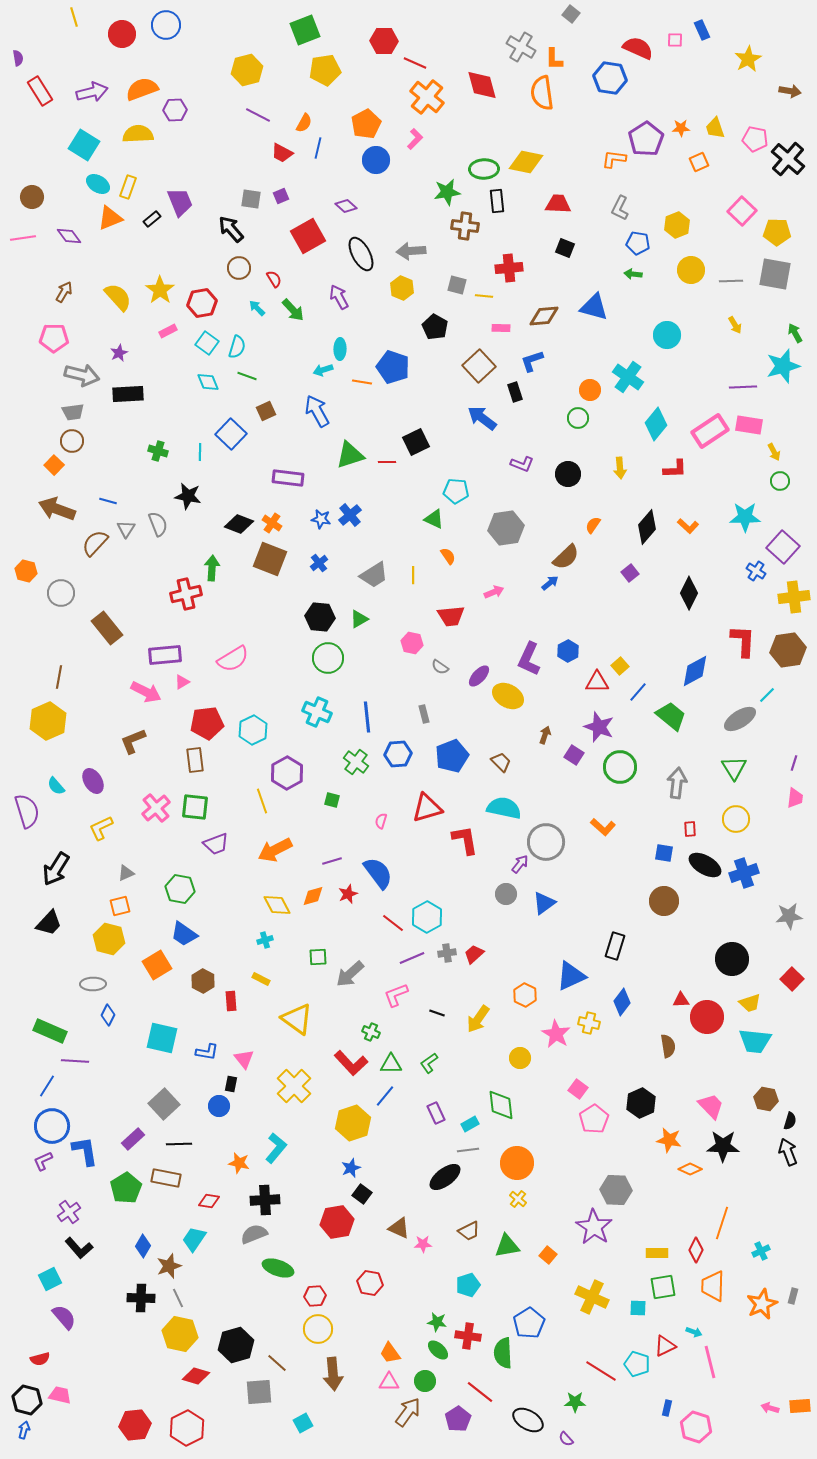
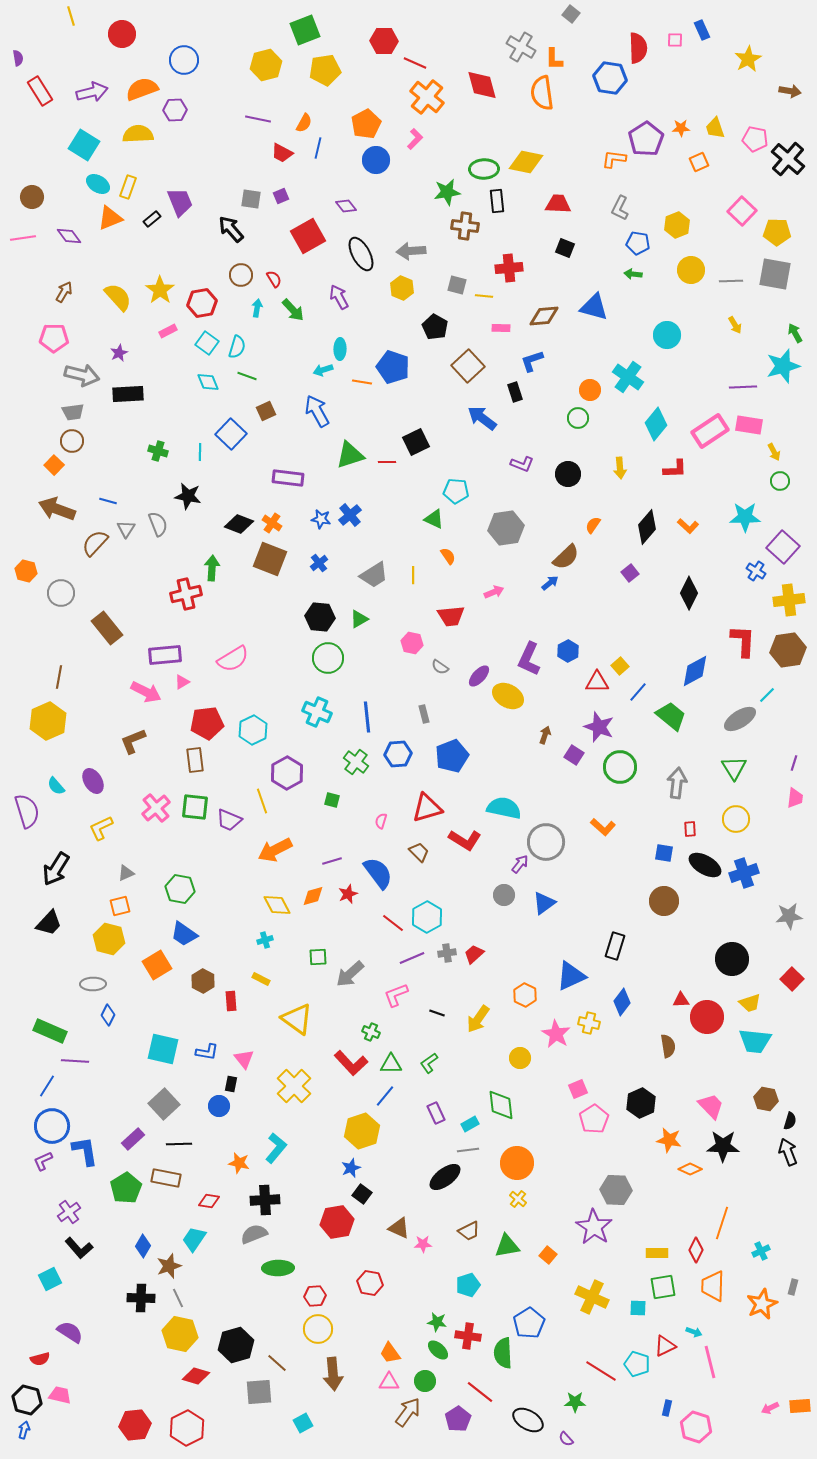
yellow line at (74, 17): moved 3 px left, 1 px up
blue circle at (166, 25): moved 18 px right, 35 px down
red semicircle at (638, 48): rotated 64 degrees clockwise
yellow hexagon at (247, 70): moved 19 px right, 5 px up
purple line at (258, 115): moved 4 px down; rotated 15 degrees counterclockwise
purple diamond at (346, 206): rotated 10 degrees clockwise
brown circle at (239, 268): moved 2 px right, 7 px down
cyan arrow at (257, 308): rotated 54 degrees clockwise
brown square at (479, 366): moved 11 px left
yellow cross at (794, 597): moved 5 px left, 3 px down
brown trapezoid at (501, 762): moved 82 px left, 90 px down
red L-shape at (465, 840): rotated 132 degrees clockwise
purple trapezoid at (216, 844): moved 13 px right, 24 px up; rotated 44 degrees clockwise
gray circle at (506, 894): moved 2 px left, 1 px down
cyan square at (162, 1038): moved 1 px right, 11 px down
pink square at (578, 1089): rotated 30 degrees clockwise
yellow hexagon at (353, 1123): moved 9 px right, 8 px down
green ellipse at (278, 1268): rotated 20 degrees counterclockwise
gray rectangle at (793, 1296): moved 9 px up
purple semicircle at (64, 1317): moved 6 px right, 15 px down; rotated 16 degrees counterclockwise
pink arrow at (770, 1408): rotated 42 degrees counterclockwise
